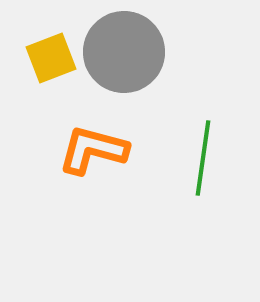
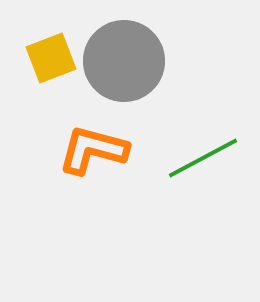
gray circle: moved 9 px down
green line: rotated 54 degrees clockwise
